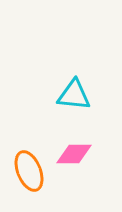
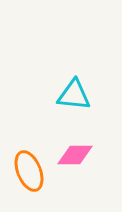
pink diamond: moved 1 px right, 1 px down
